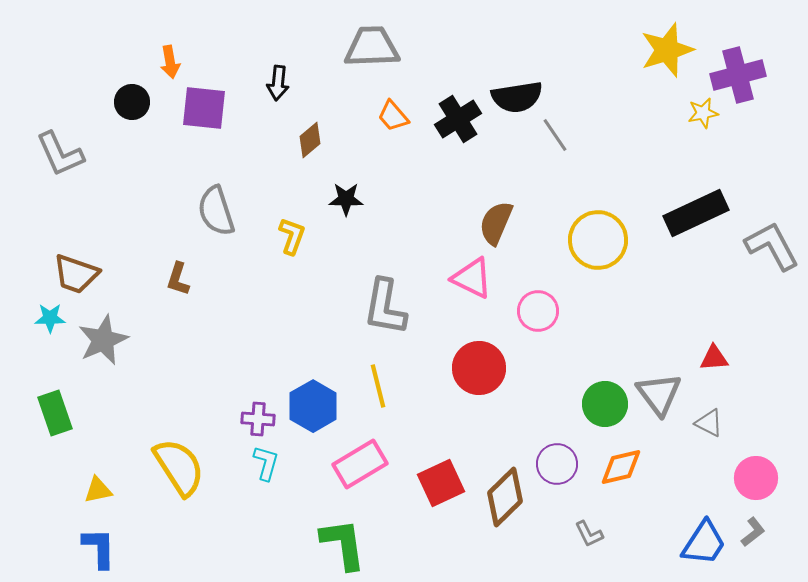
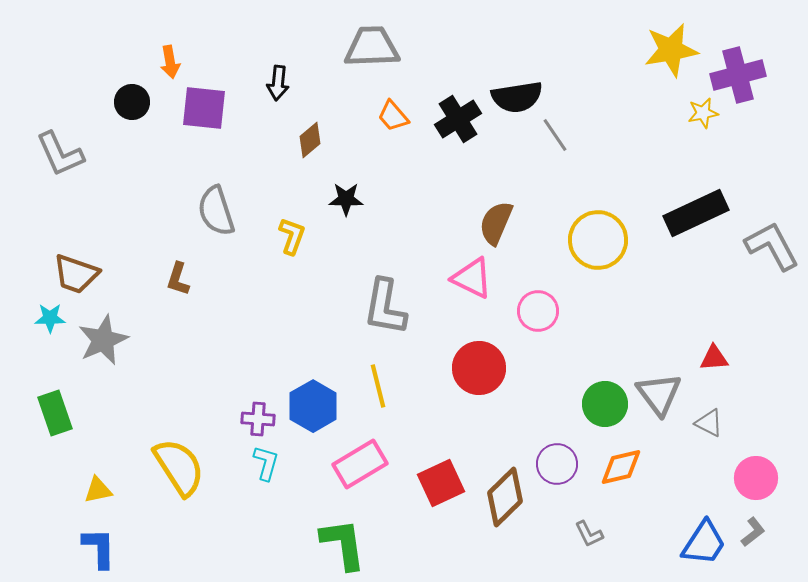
yellow star at (667, 50): moved 4 px right; rotated 8 degrees clockwise
